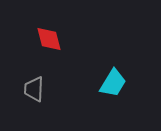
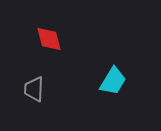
cyan trapezoid: moved 2 px up
